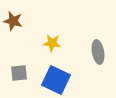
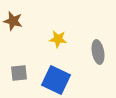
yellow star: moved 6 px right, 4 px up
